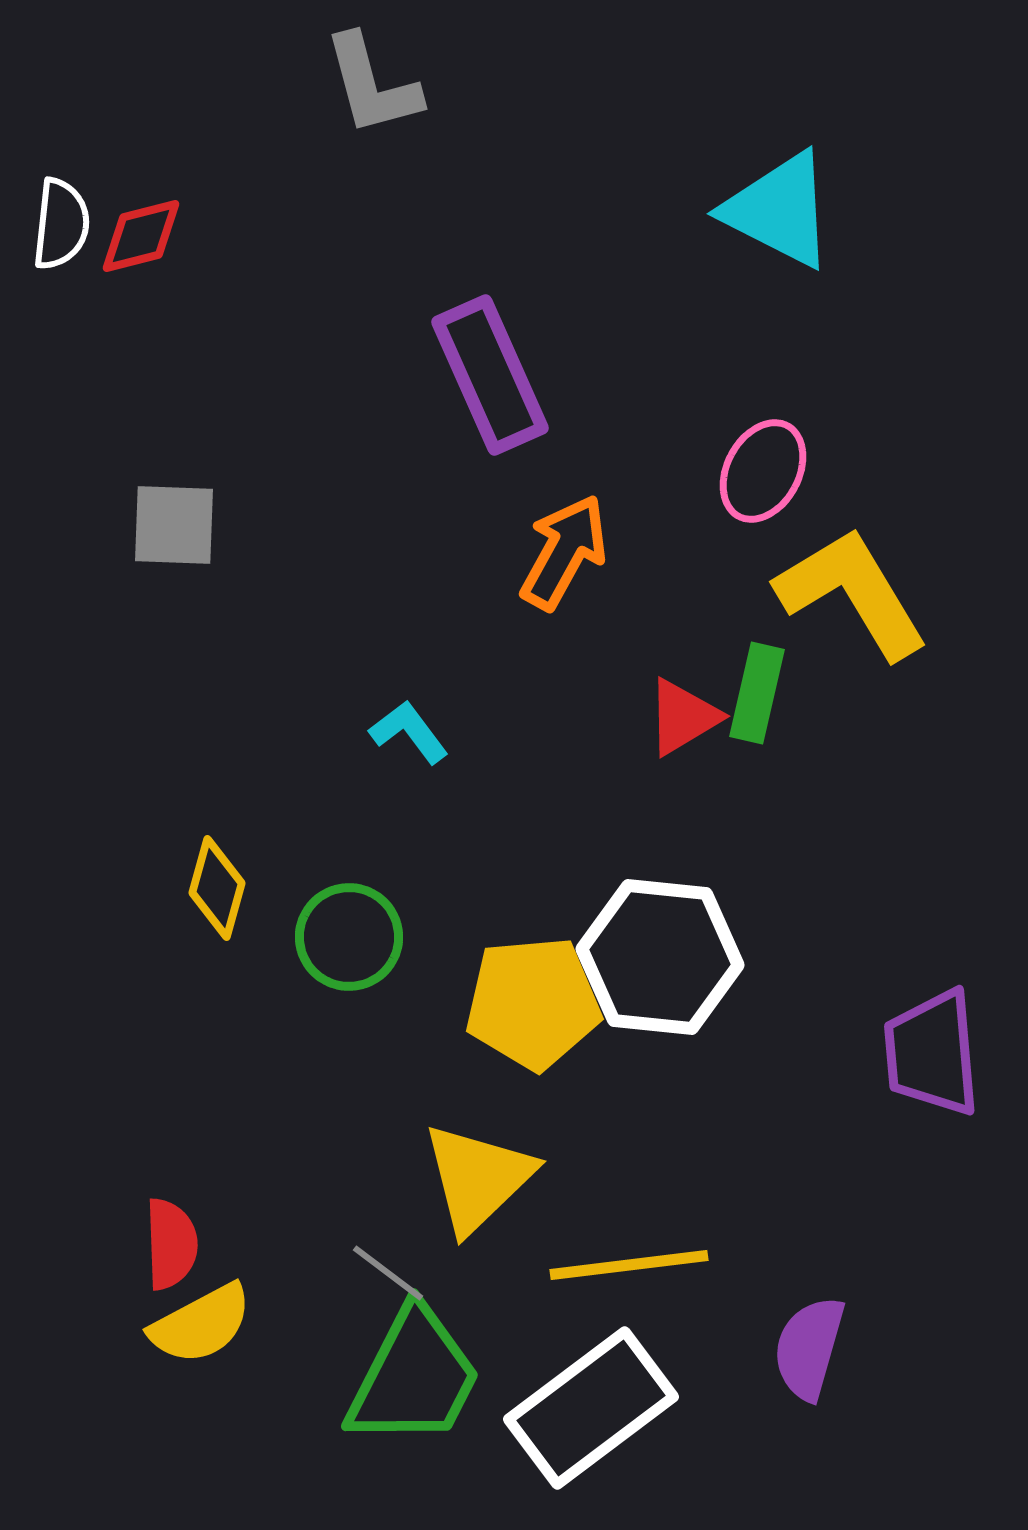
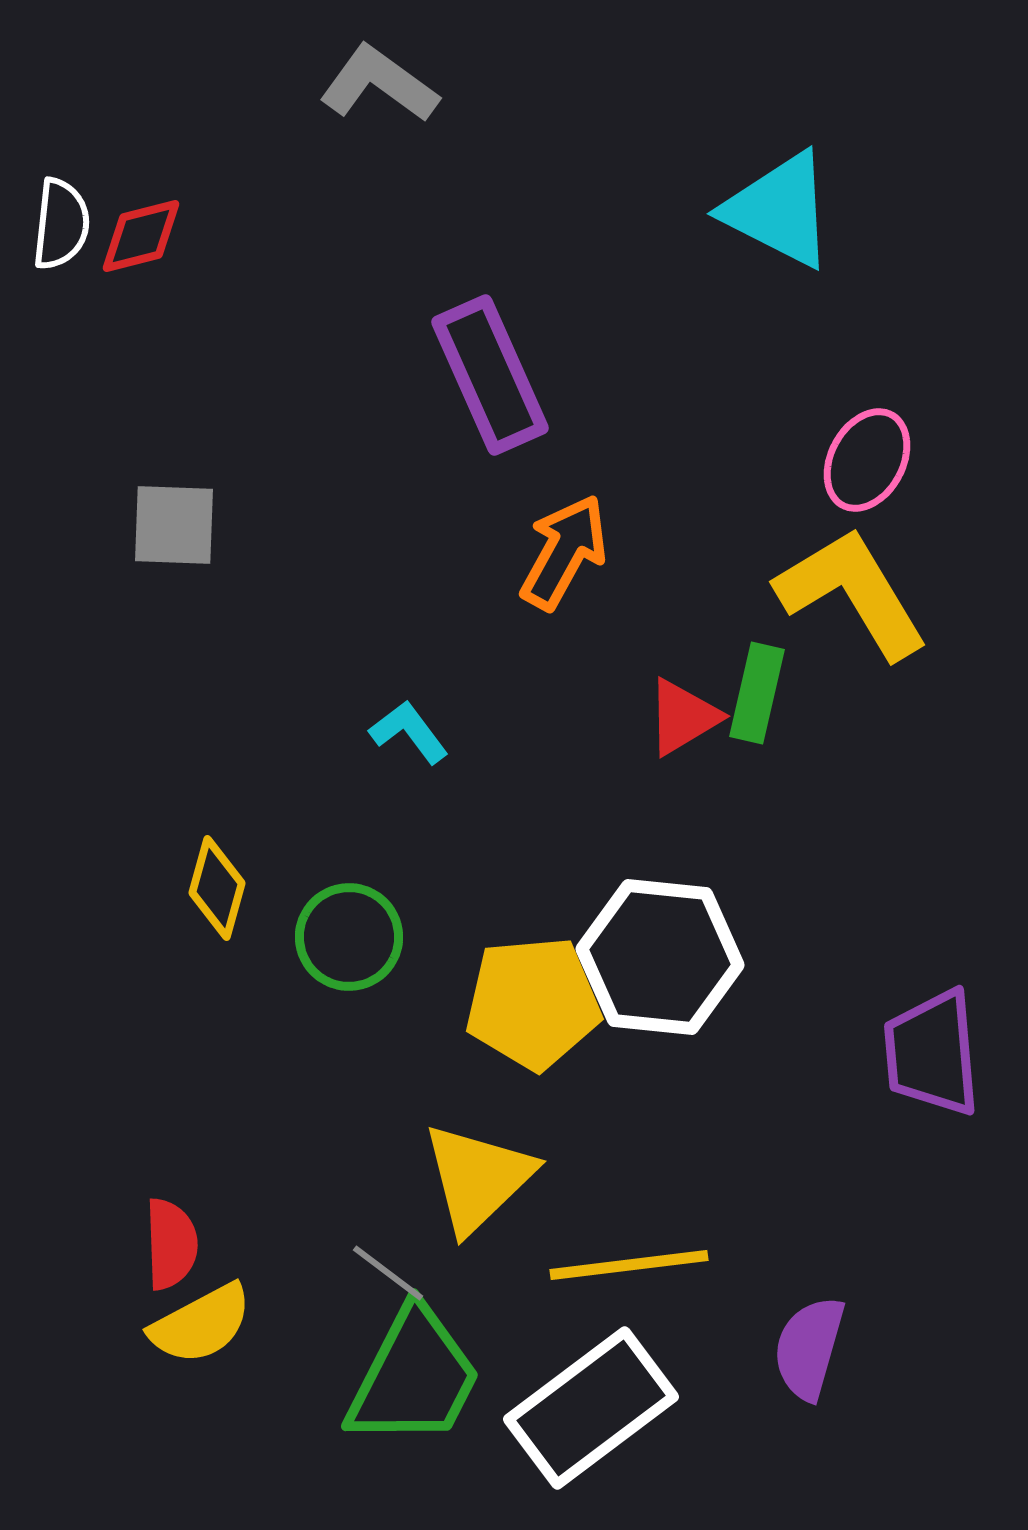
gray L-shape: moved 7 px right, 1 px up; rotated 141 degrees clockwise
pink ellipse: moved 104 px right, 11 px up
